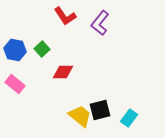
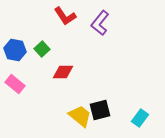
cyan rectangle: moved 11 px right
